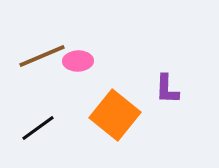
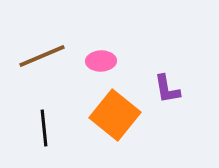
pink ellipse: moved 23 px right
purple L-shape: rotated 12 degrees counterclockwise
black line: moved 6 px right; rotated 60 degrees counterclockwise
